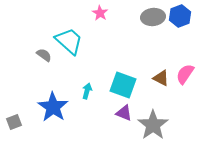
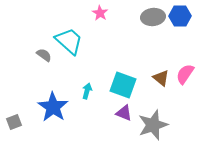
blue hexagon: rotated 20 degrees clockwise
brown triangle: rotated 12 degrees clockwise
gray star: rotated 16 degrees clockwise
